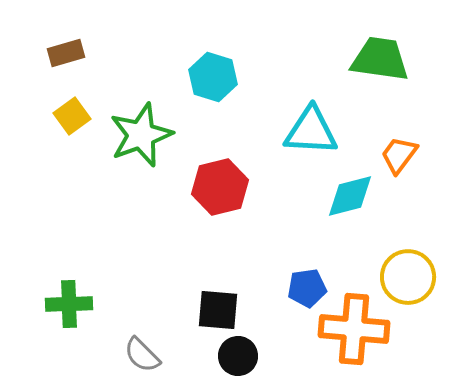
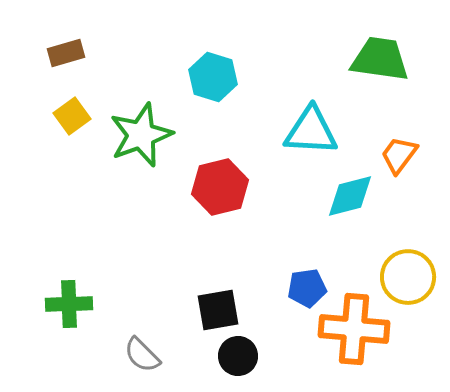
black square: rotated 15 degrees counterclockwise
